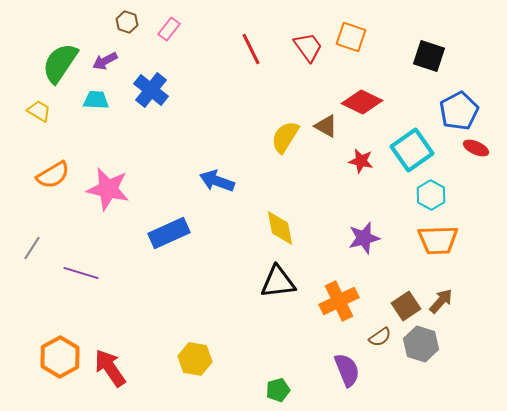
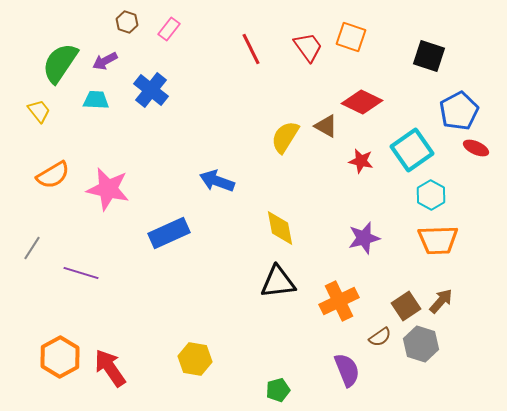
yellow trapezoid: rotated 20 degrees clockwise
